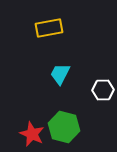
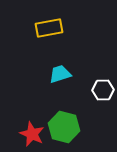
cyan trapezoid: rotated 45 degrees clockwise
